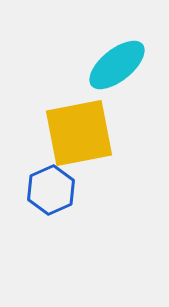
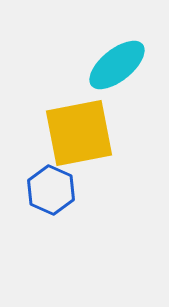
blue hexagon: rotated 12 degrees counterclockwise
